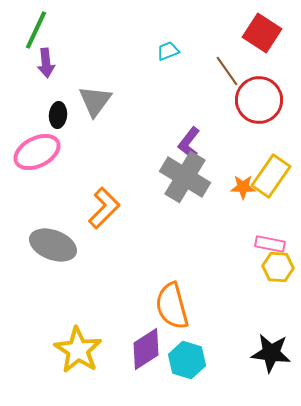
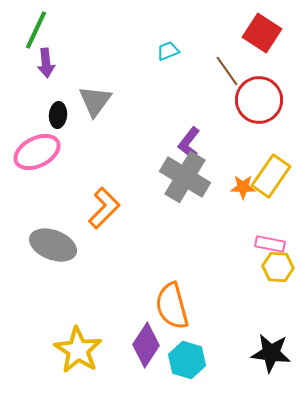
purple diamond: moved 4 px up; rotated 24 degrees counterclockwise
